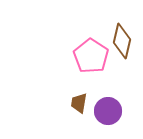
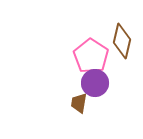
purple circle: moved 13 px left, 28 px up
